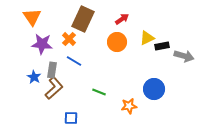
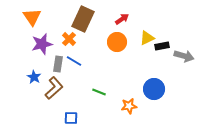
purple star: rotated 20 degrees counterclockwise
gray rectangle: moved 6 px right, 6 px up
